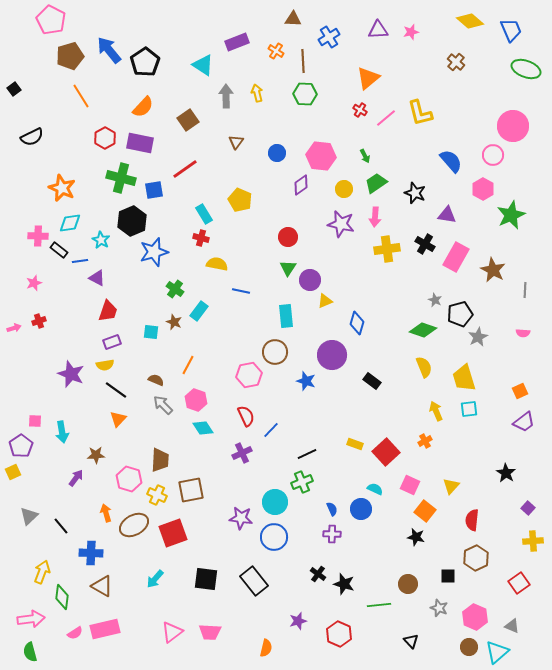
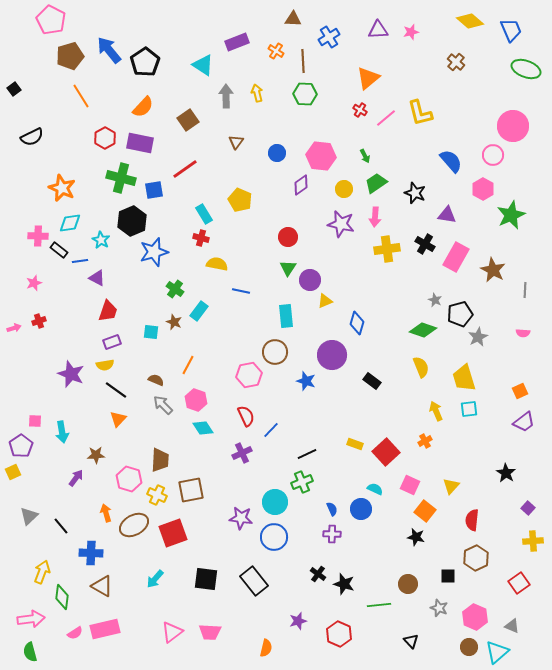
yellow semicircle at (424, 367): moved 3 px left
